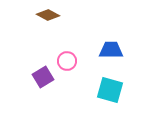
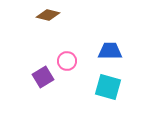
brown diamond: rotated 15 degrees counterclockwise
blue trapezoid: moved 1 px left, 1 px down
cyan square: moved 2 px left, 3 px up
